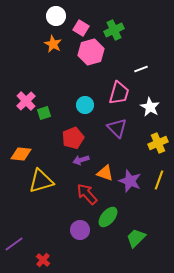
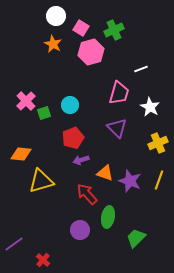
cyan circle: moved 15 px left
green ellipse: rotated 30 degrees counterclockwise
